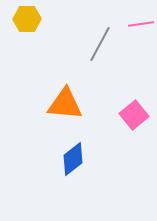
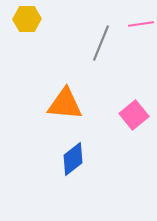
gray line: moved 1 px right, 1 px up; rotated 6 degrees counterclockwise
